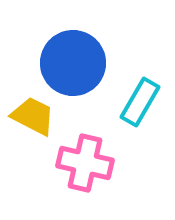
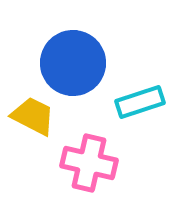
cyan rectangle: rotated 42 degrees clockwise
pink cross: moved 4 px right
